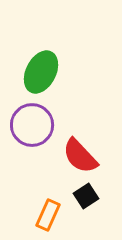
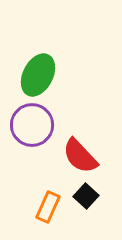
green ellipse: moved 3 px left, 3 px down
black square: rotated 15 degrees counterclockwise
orange rectangle: moved 8 px up
